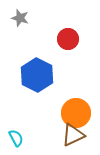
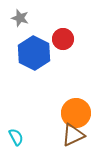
red circle: moved 5 px left
blue hexagon: moved 3 px left, 22 px up
cyan semicircle: moved 1 px up
